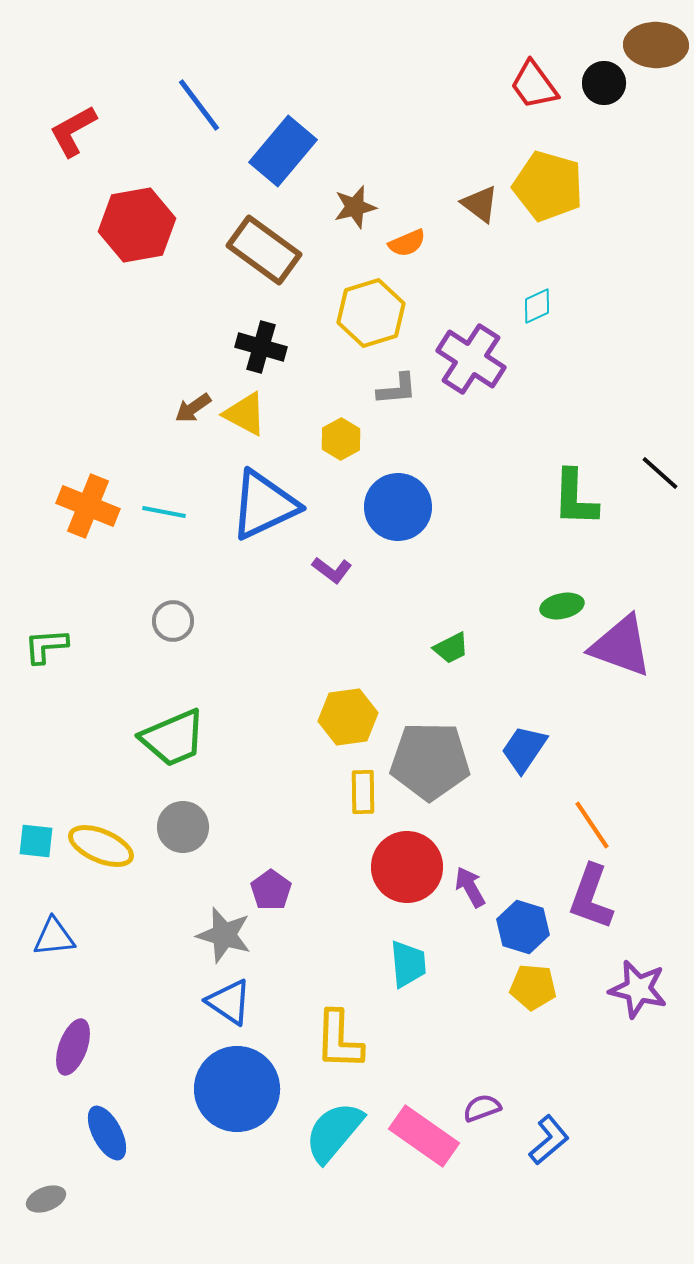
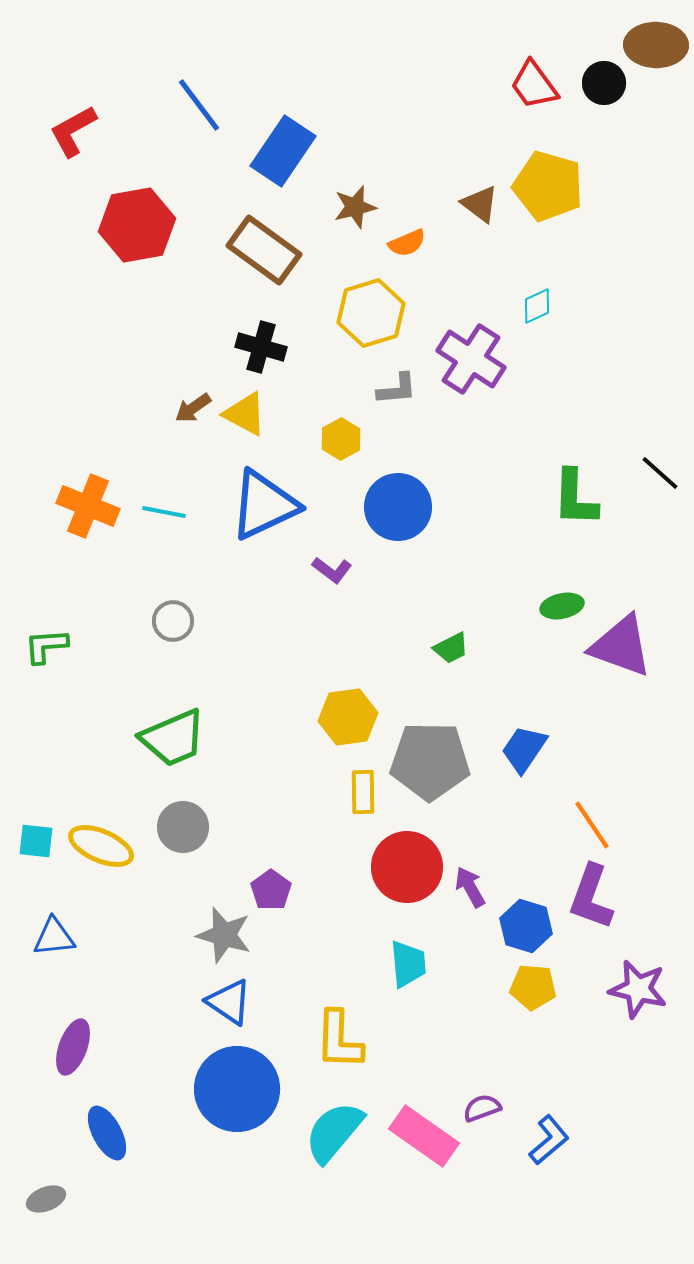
blue rectangle at (283, 151): rotated 6 degrees counterclockwise
blue hexagon at (523, 927): moved 3 px right, 1 px up
